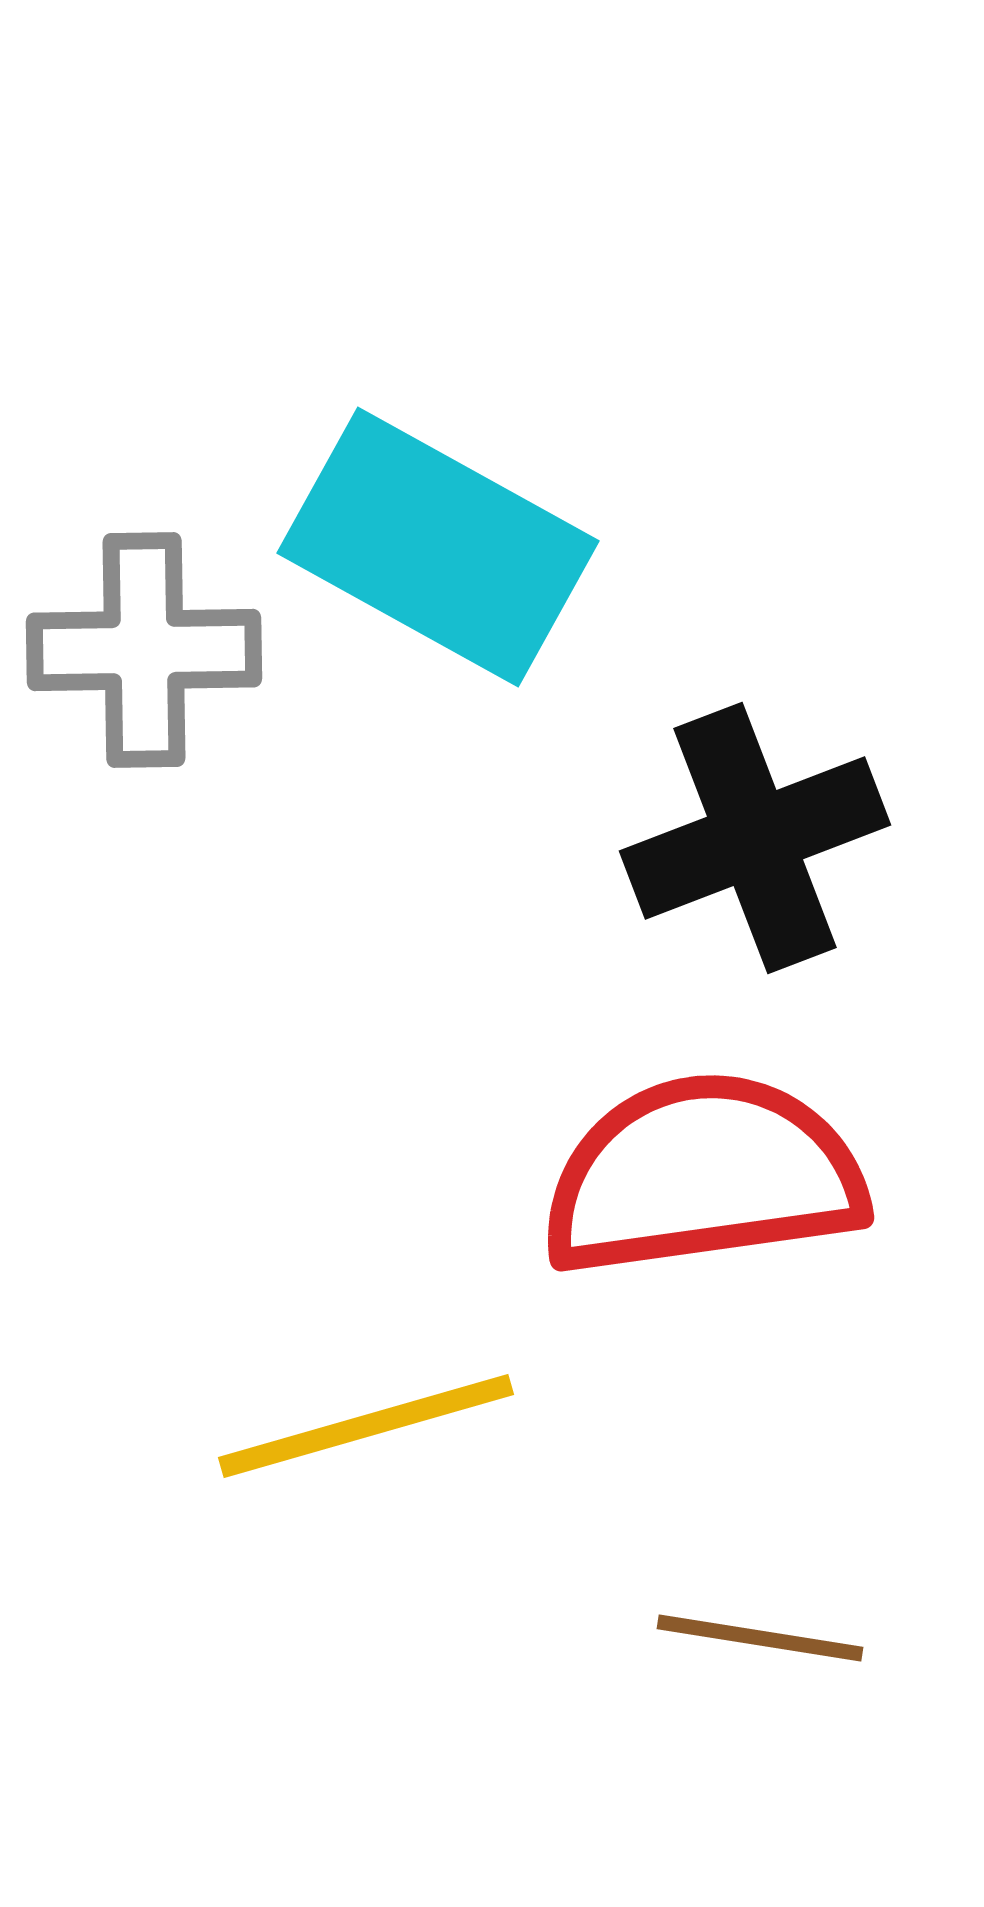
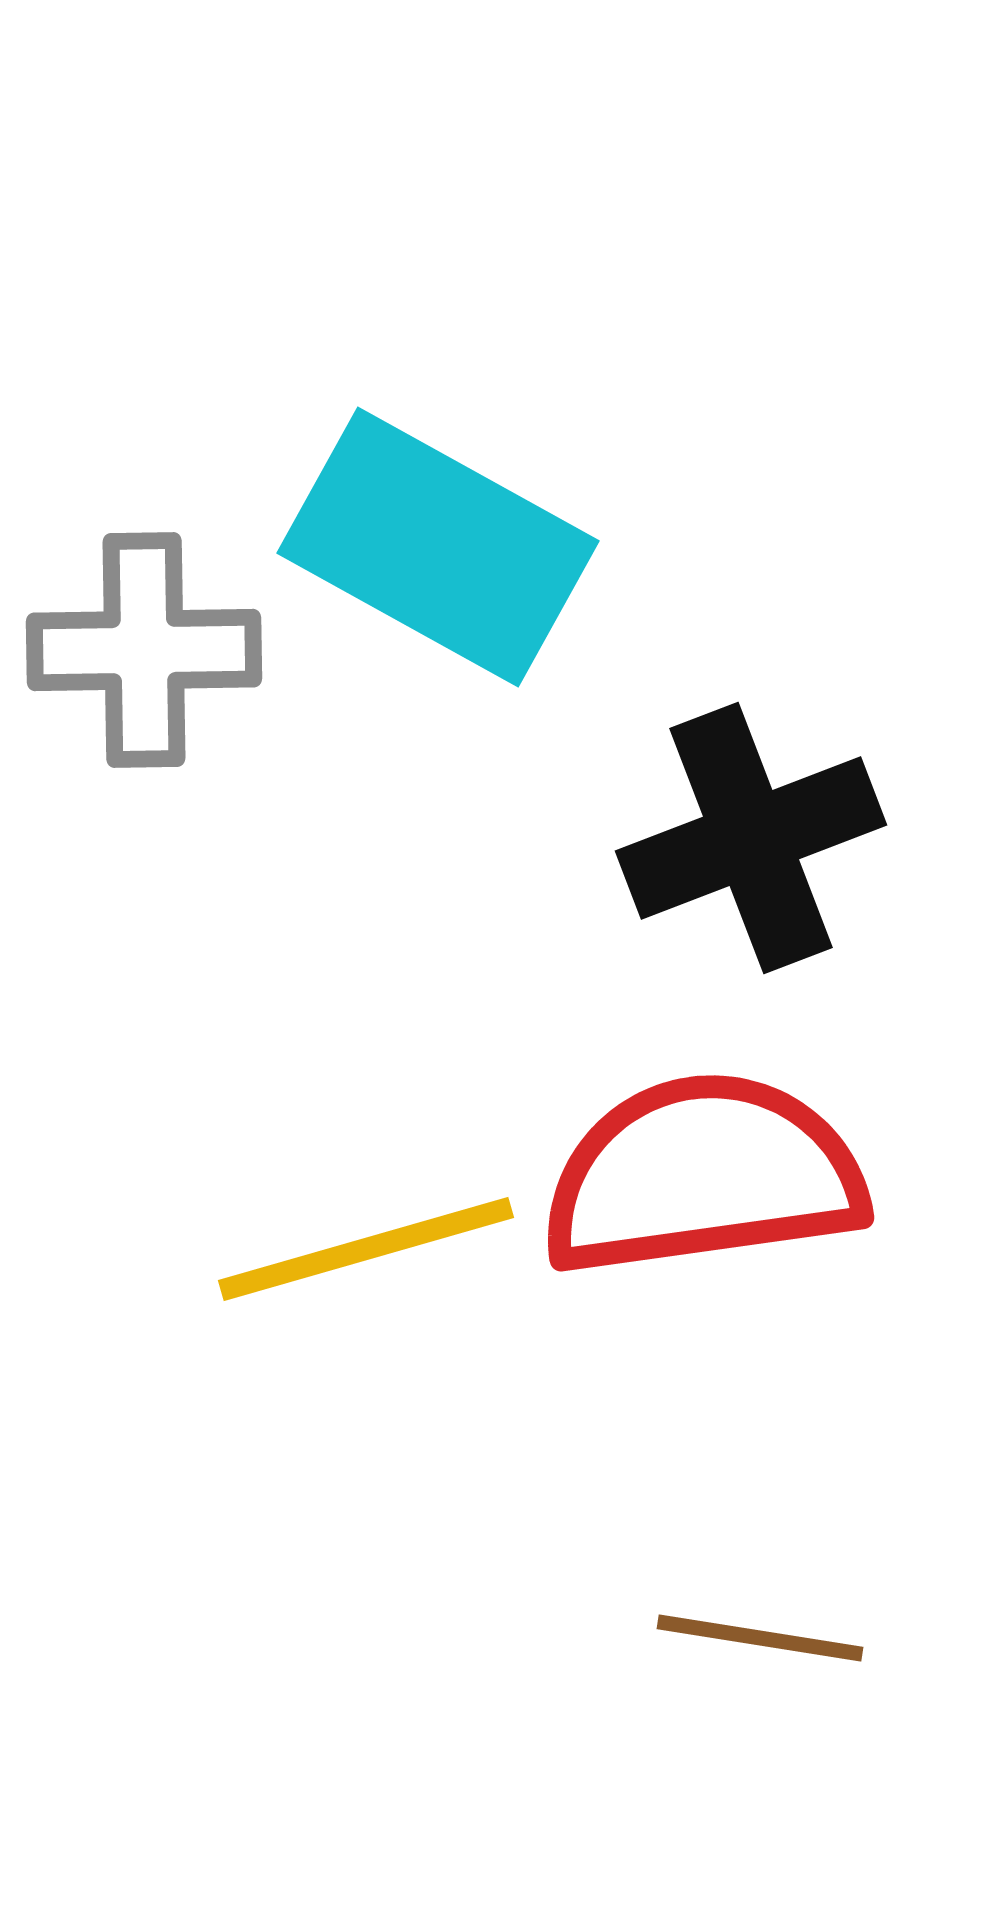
black cross: moved 4 px left
yellow line: moved 177 px up
